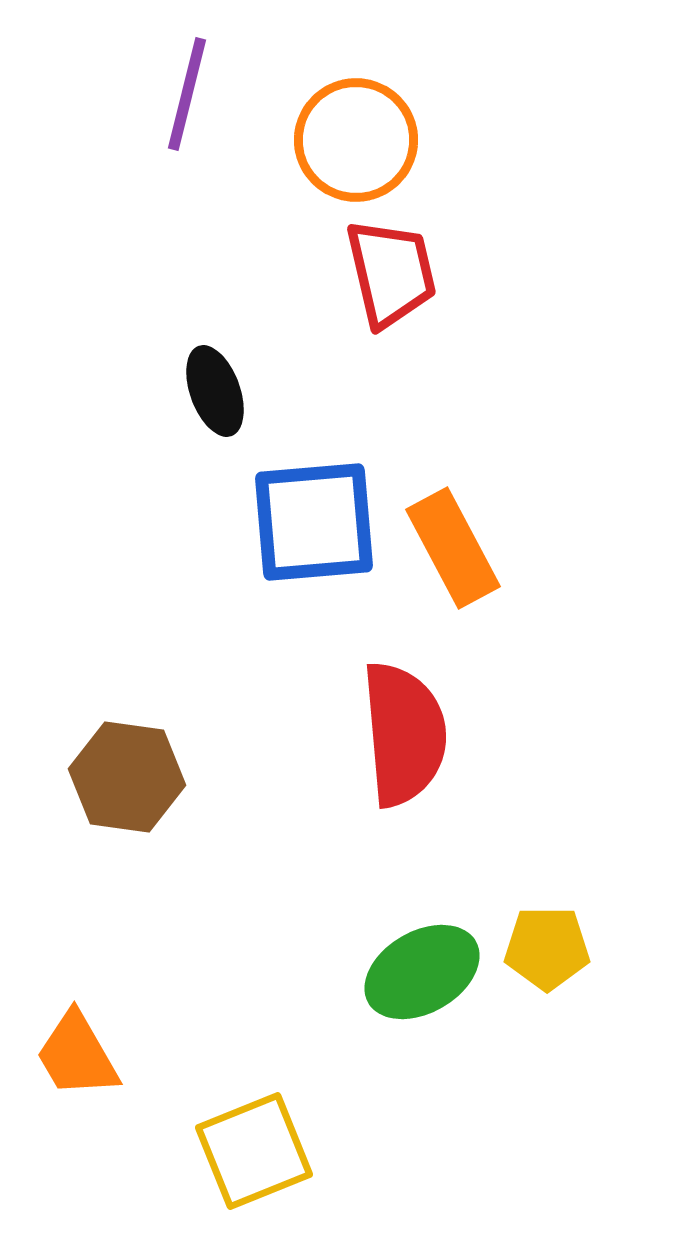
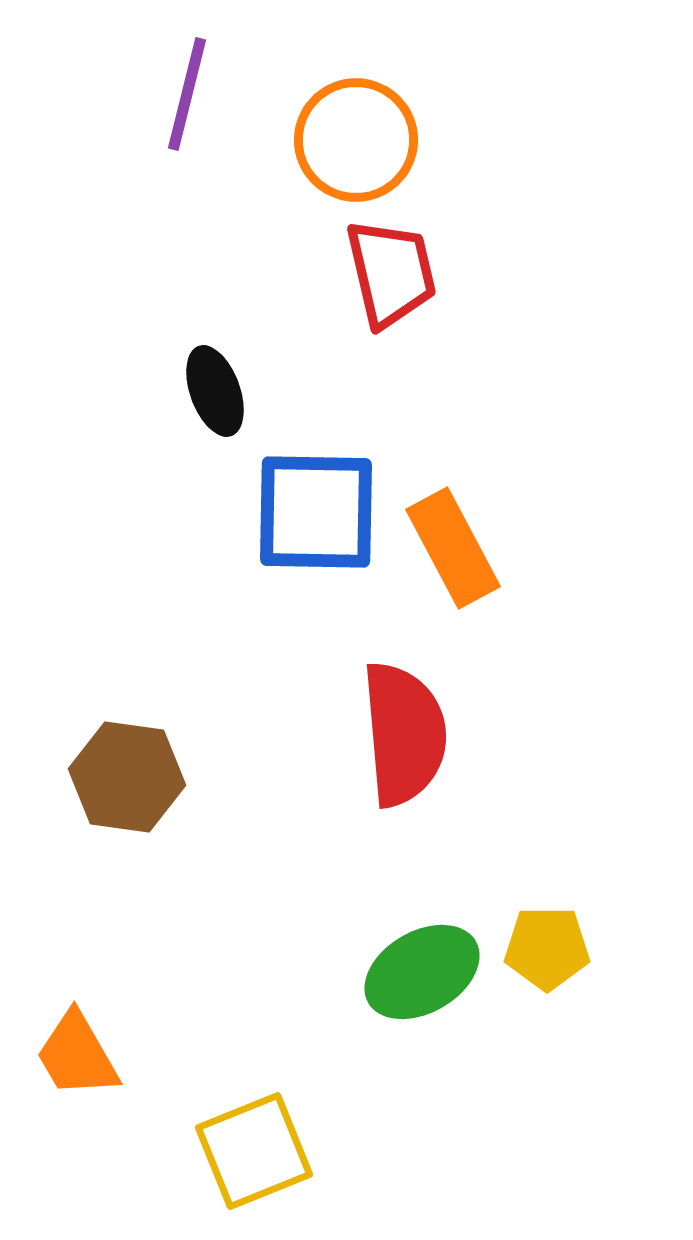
blue square: moved 2 px right, 10 px up; rotated 6 degrees clockwise
